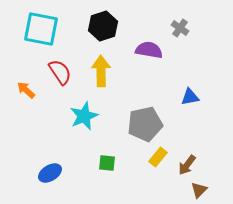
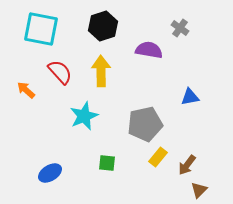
red semicircle: rotated 8 degrees counterclockwise
